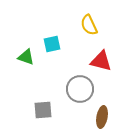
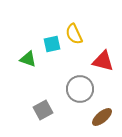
yellow semicircle: moved 15 px left, 9 px down
green triangle: moved 2 px right, 2 px down
red triangle: moved 2 px right
gray square: rotated 24 degrees counterclockwise
brown ellipse: rotated 40 degrees clockwise
